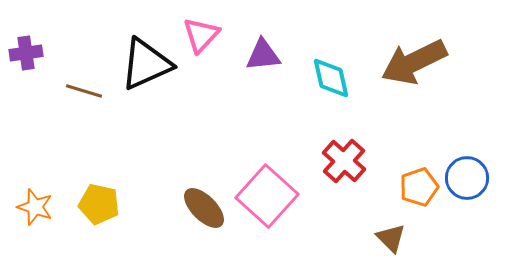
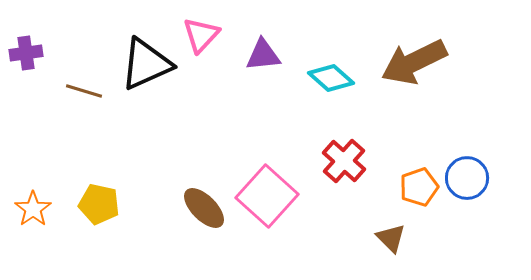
cyan diamond: rotated 36 degrees counterclockwise
orange star: moved 2 px left, 2 px down; rotated 18 degrees clockwise
